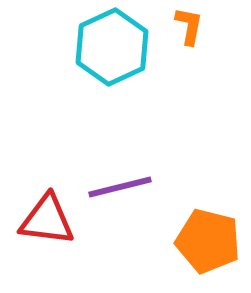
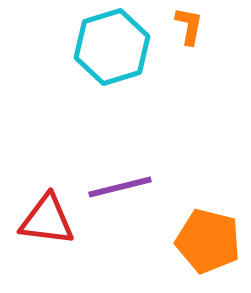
cyan hexagon: rotated 8 degrees clockwise
